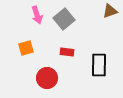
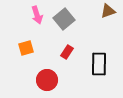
brown triangle: moved 2 px left
red rectangle: rotated 64 degrees counterclockwise
black rectangle: moved 1 px up
red circle: moved 2 px down
